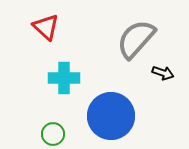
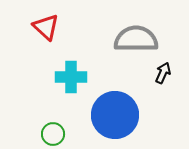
gray semicircle: rotated 48 degrees clockwise
black arrow: rotated 85 degrees counterclockwise
cyan cross: moved 7 px right, 1 px up
blue circle: moved 4 px right, 1 px up
